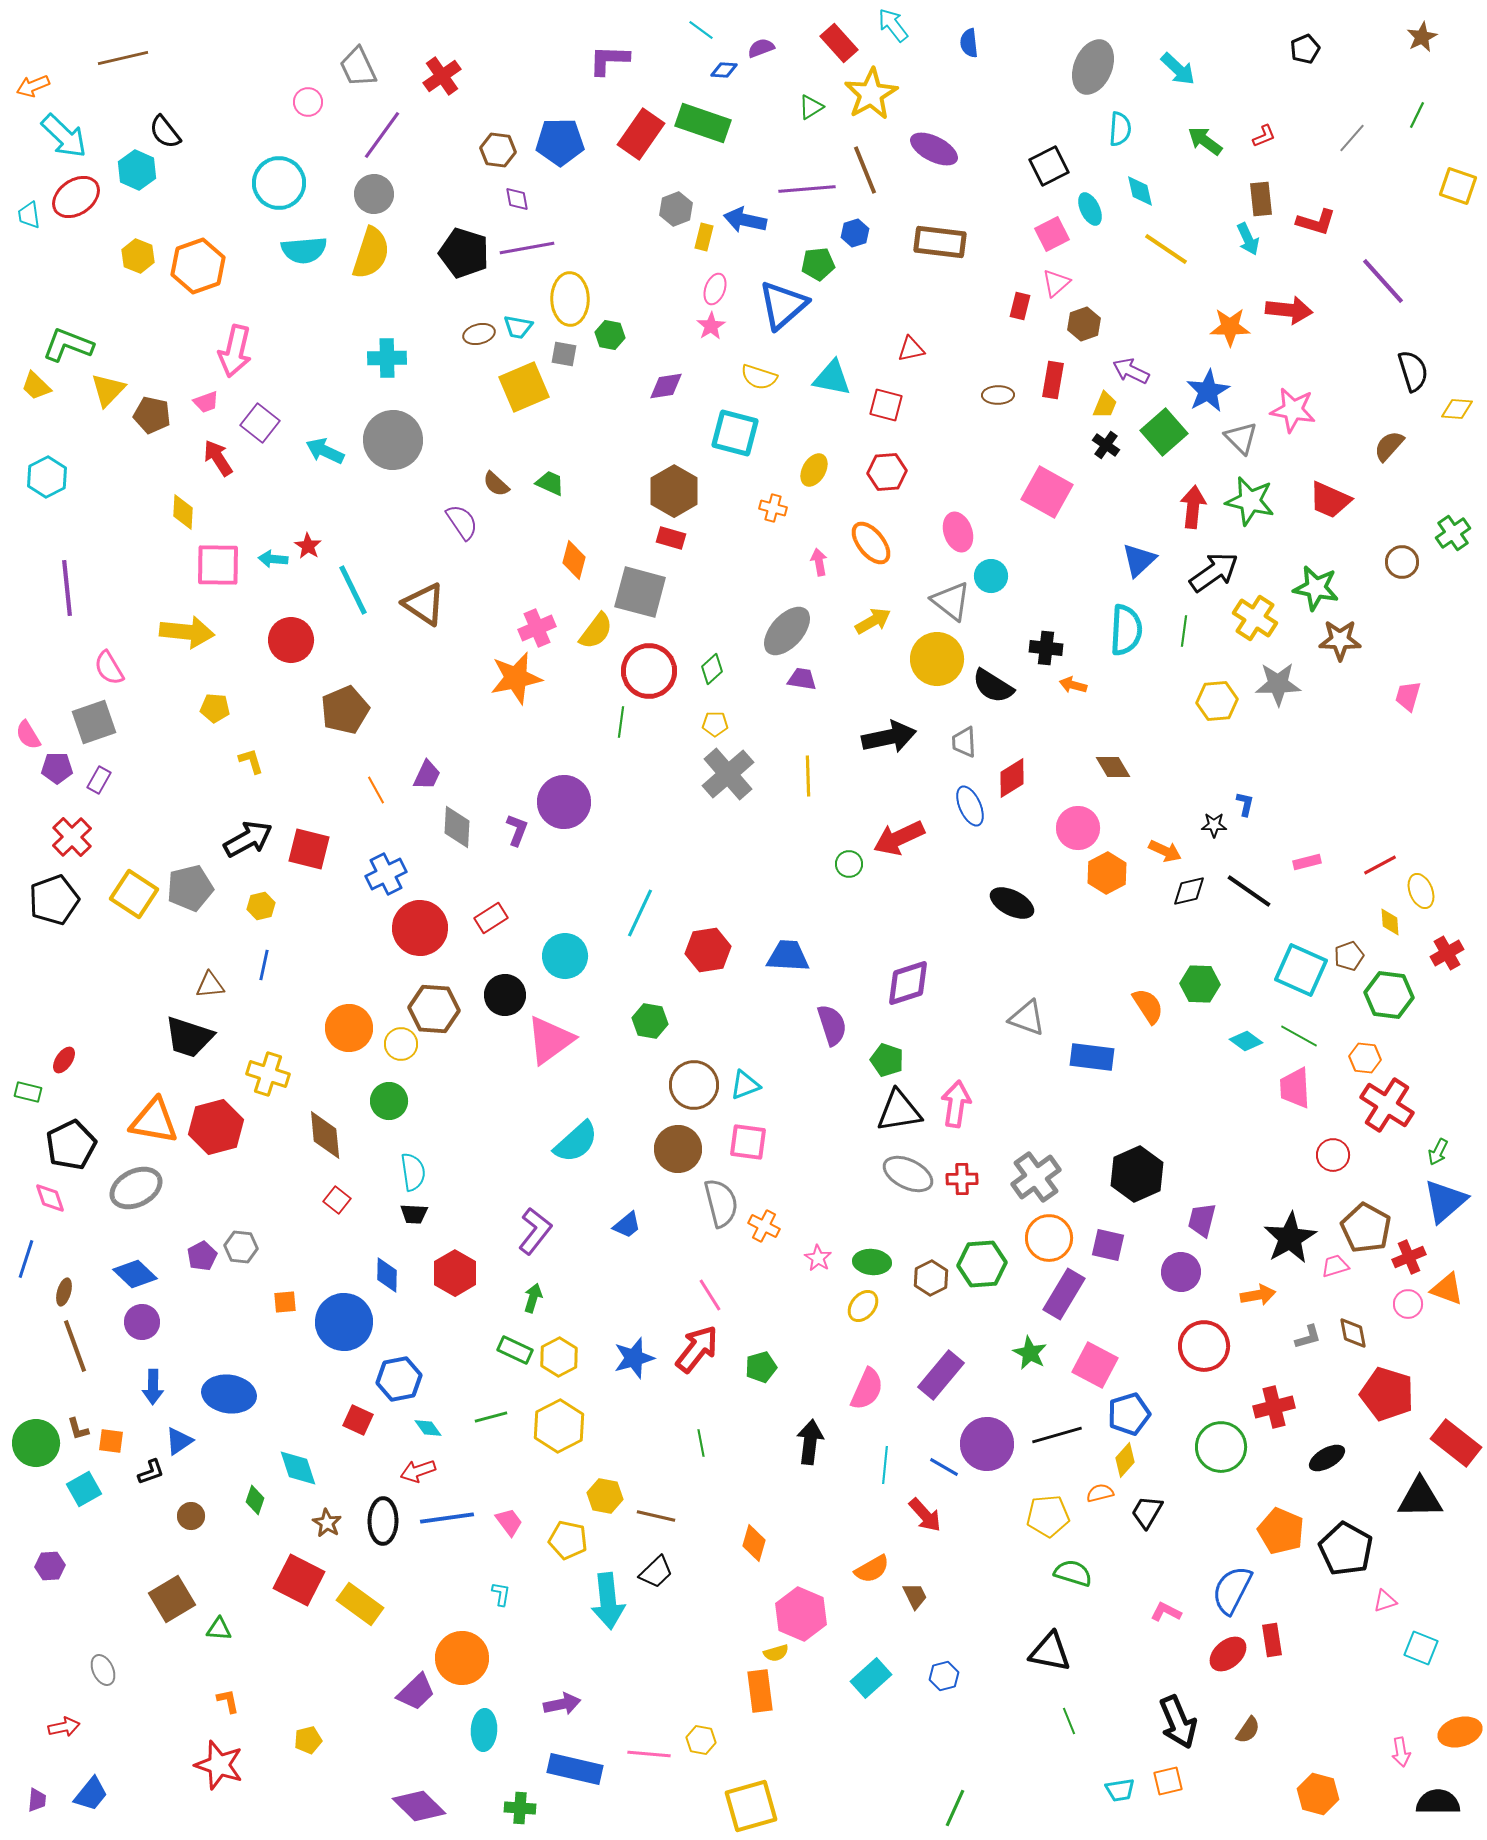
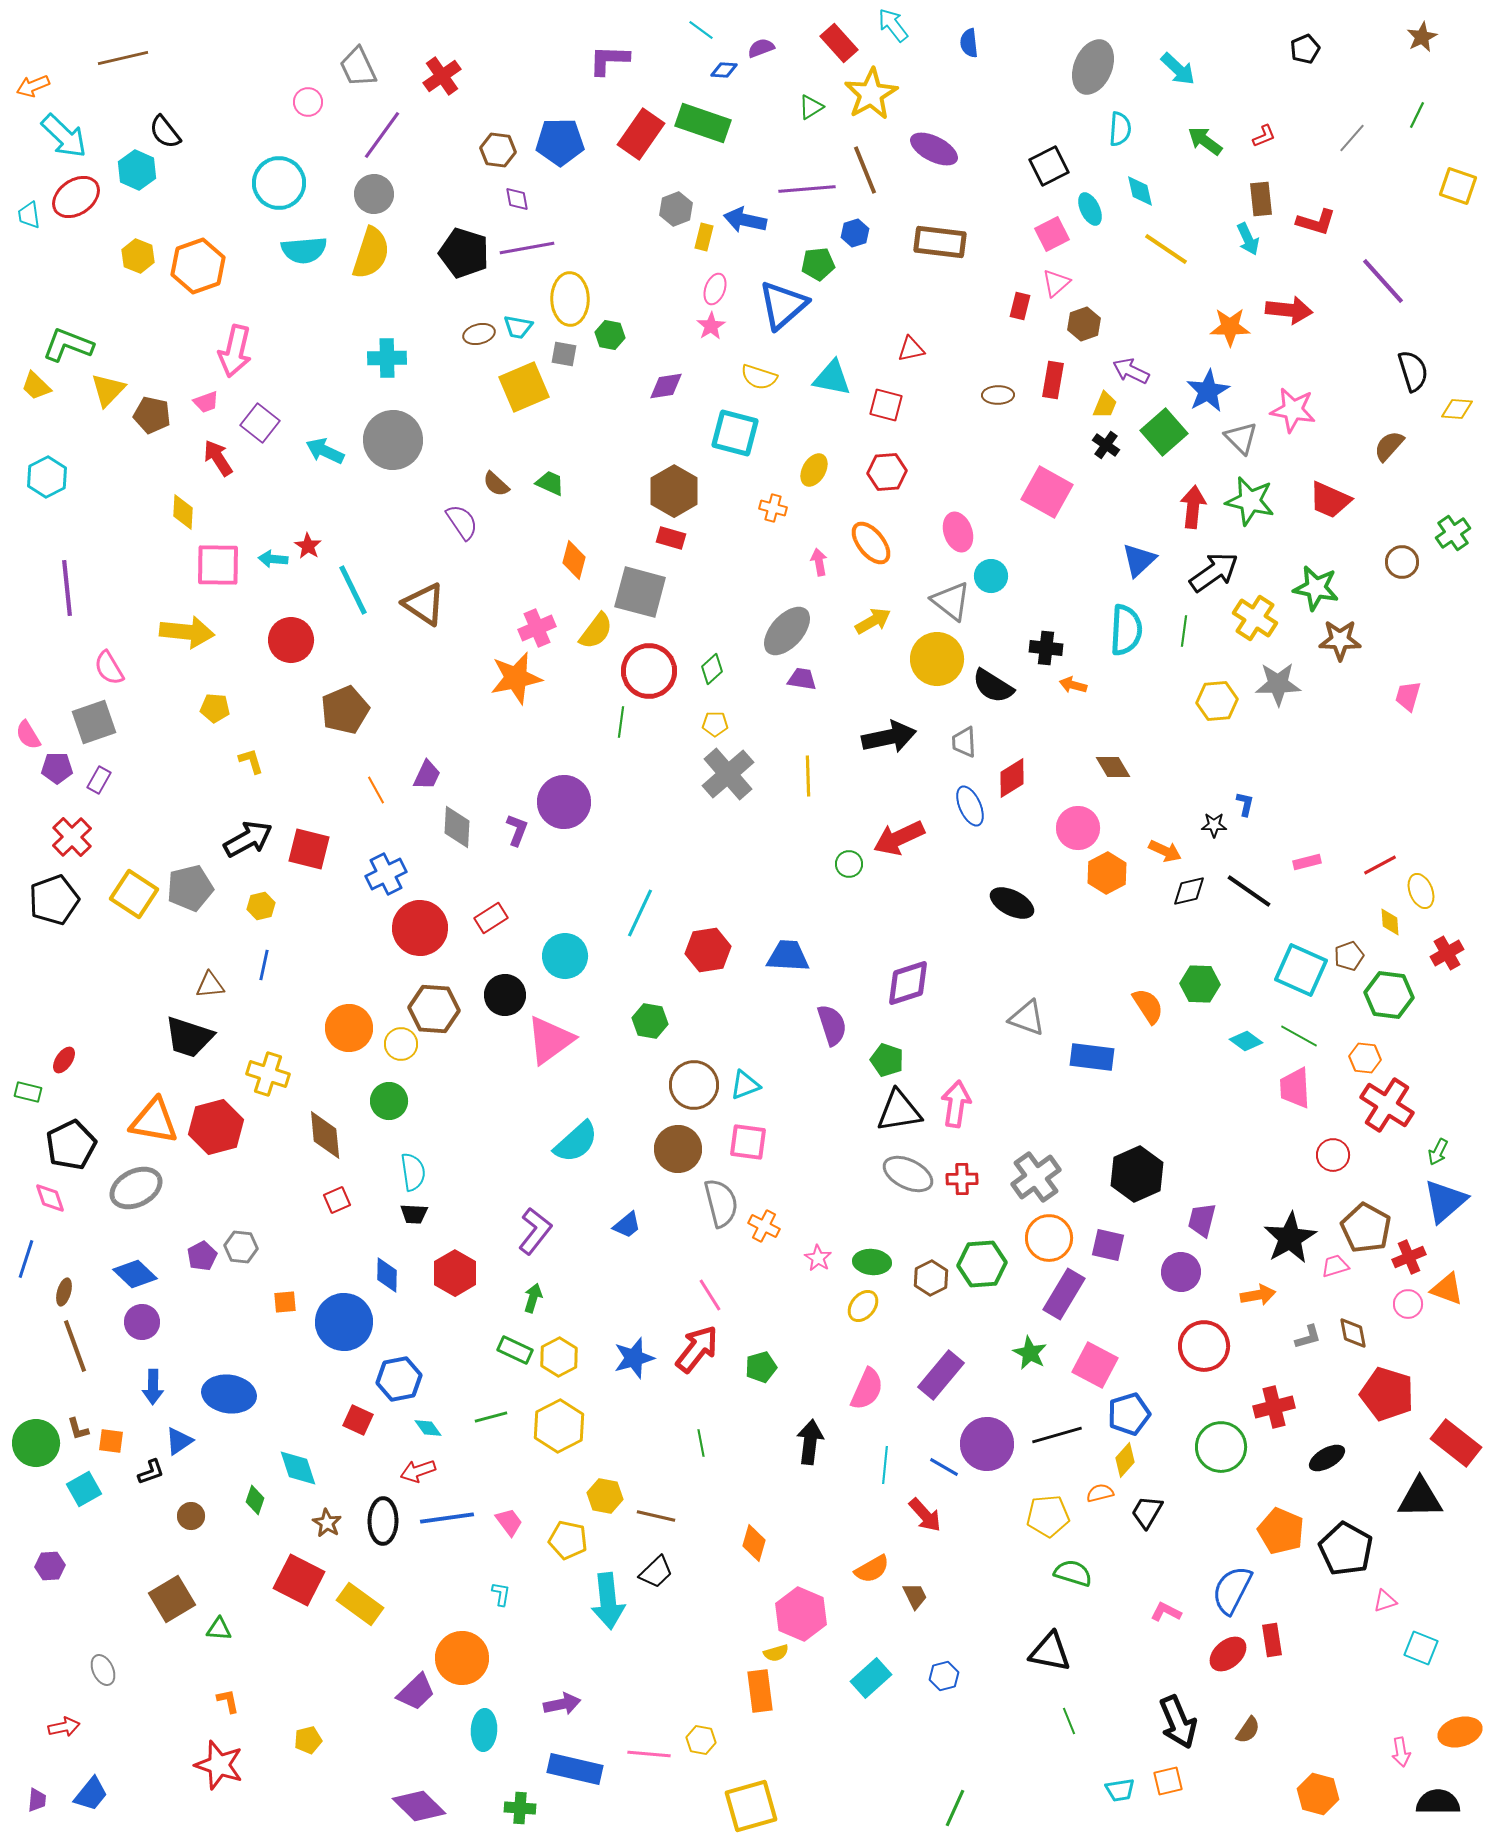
red square at (337, 1200): rotated 28 degrees clockwise
